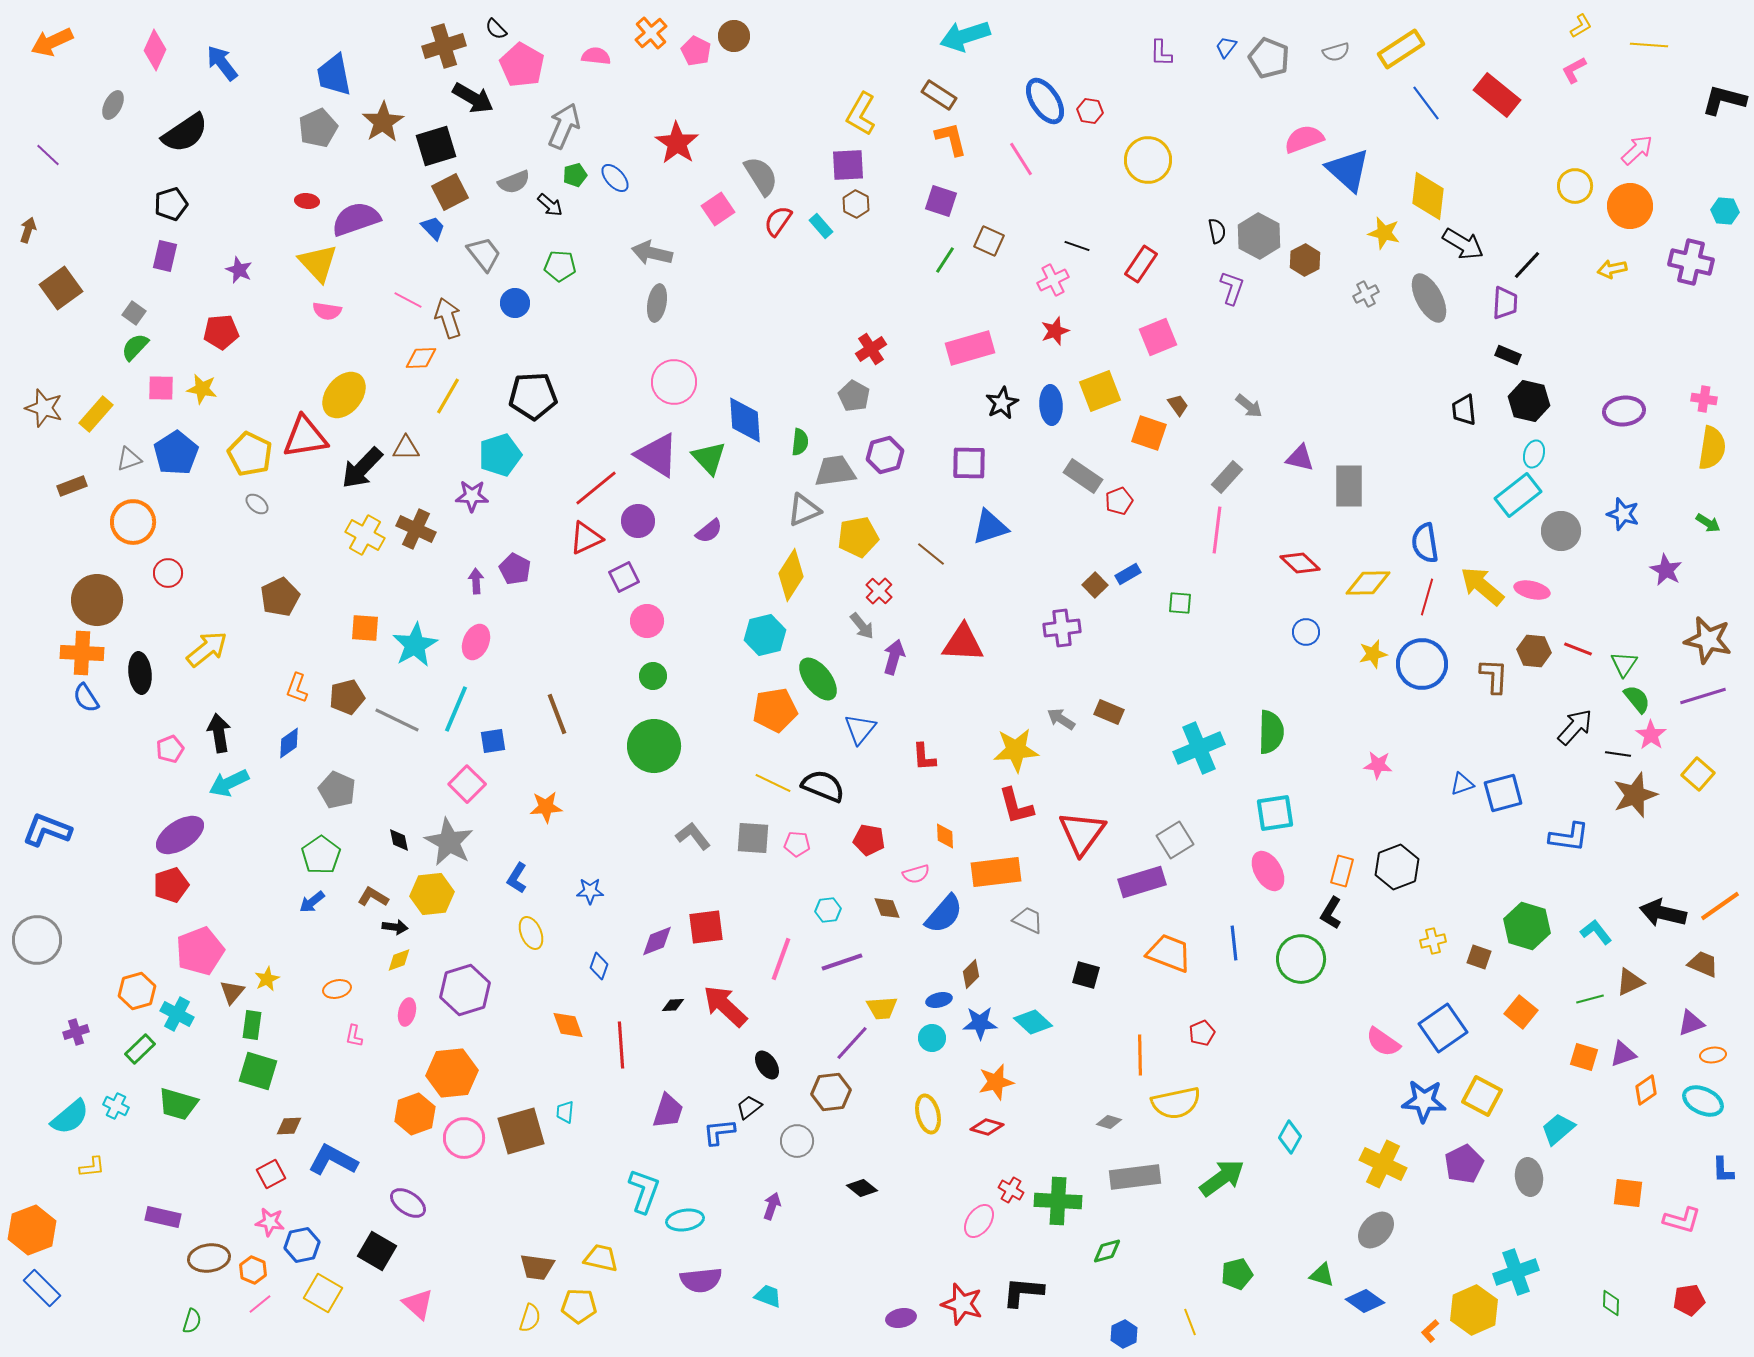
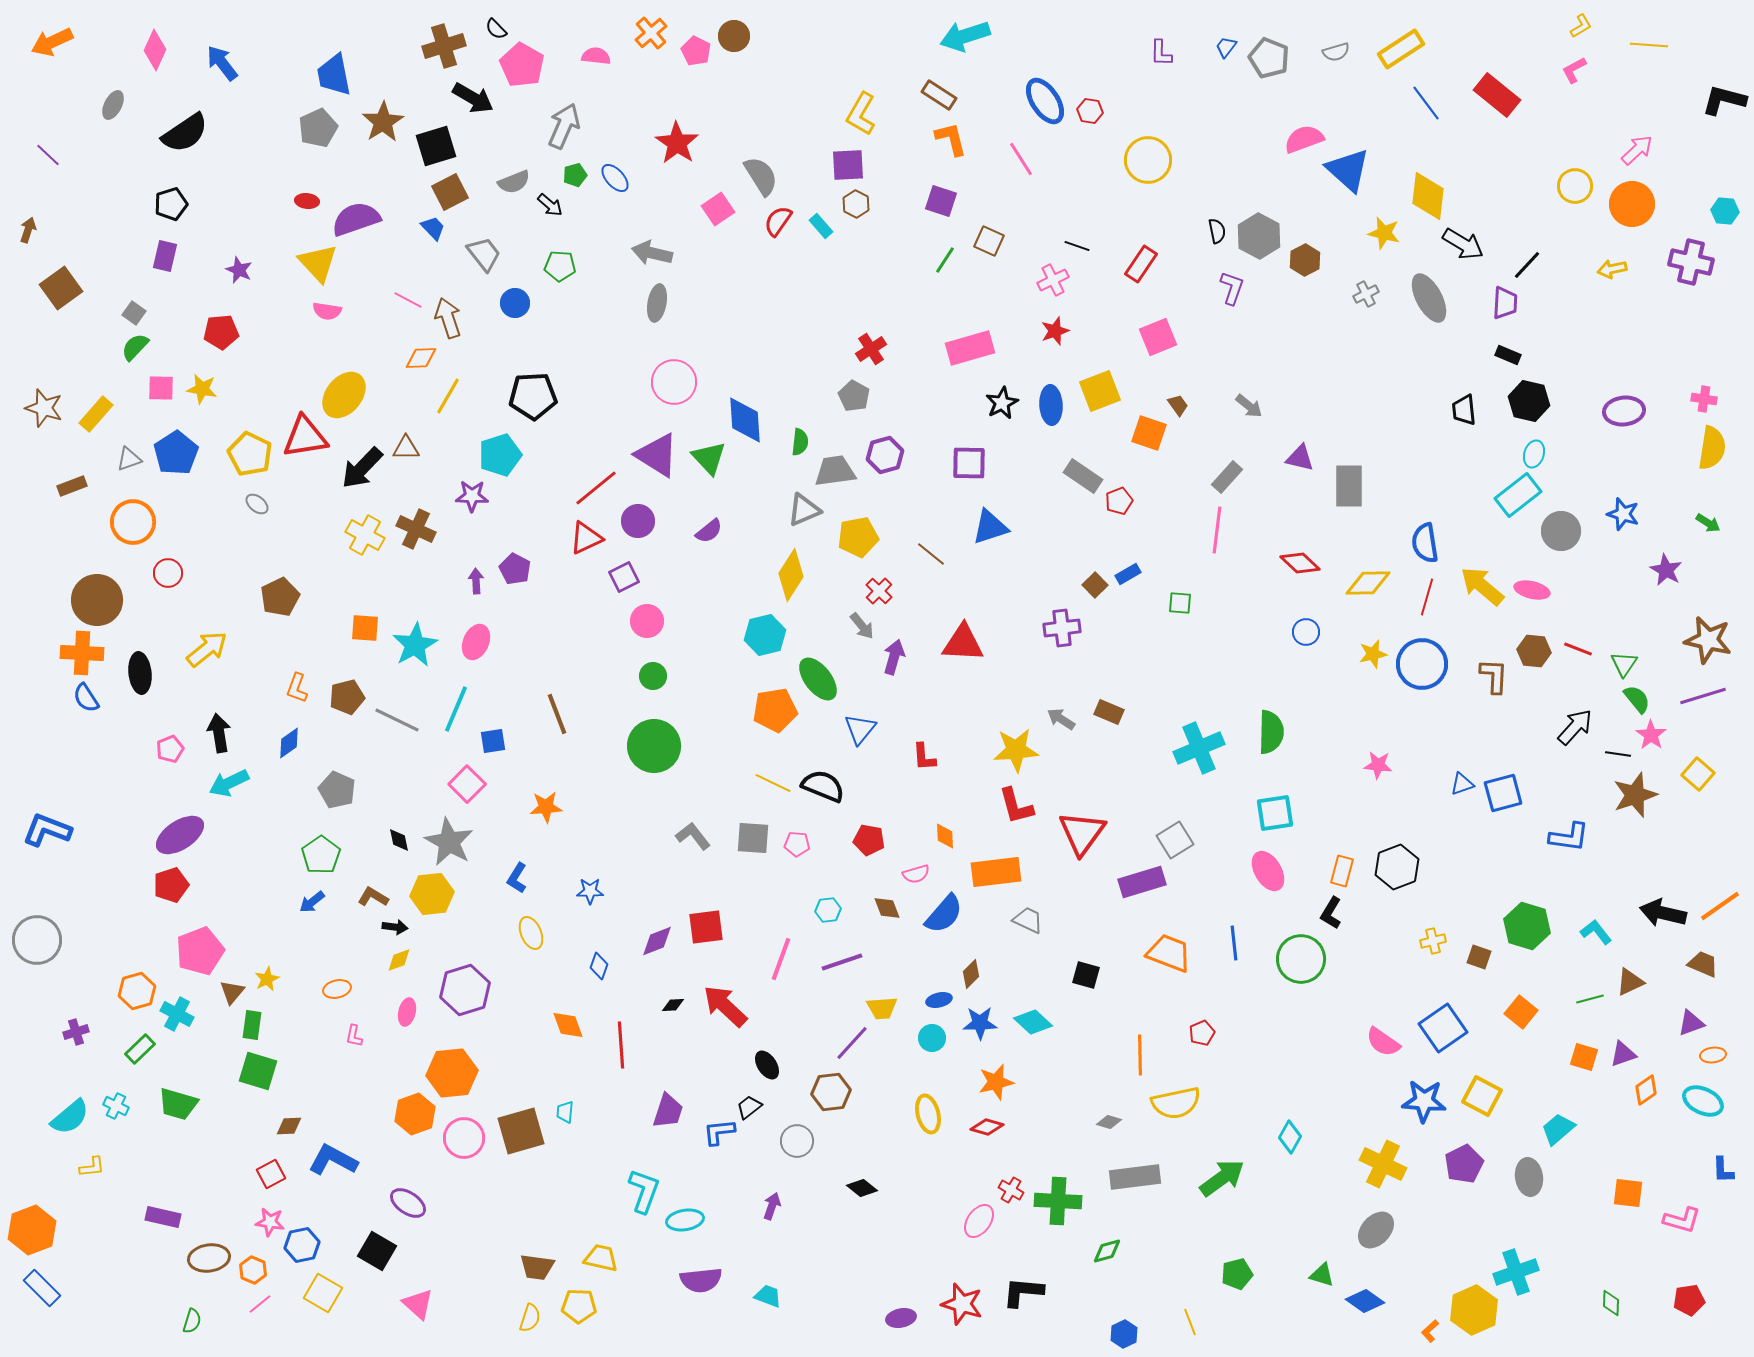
orange circle at (1630, 206): moved 2 px right, 2 px up
